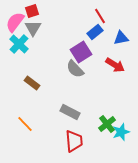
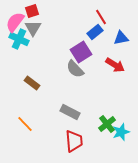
red line: moved 1 px right, 1 px down
cyan cross: moved 5 px up; rotated 18 degrees counterclockwise
